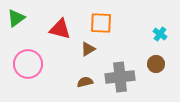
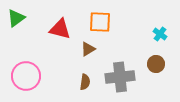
orange square: moved 1 px left, 1 px up
pink circle: moved 2 px left, 12 px down
brown semicircle: rotated 112 degrees clockwise
